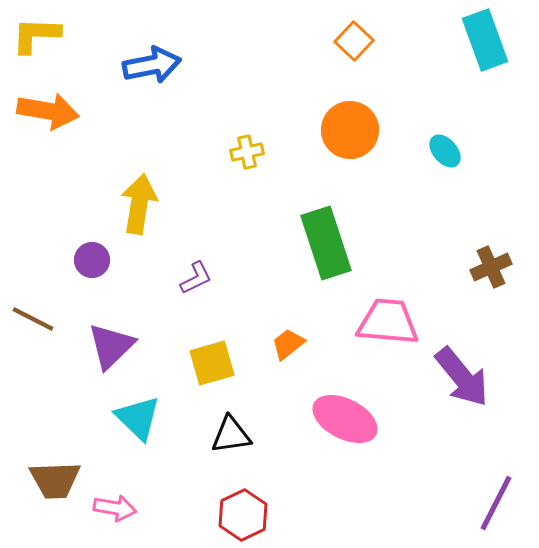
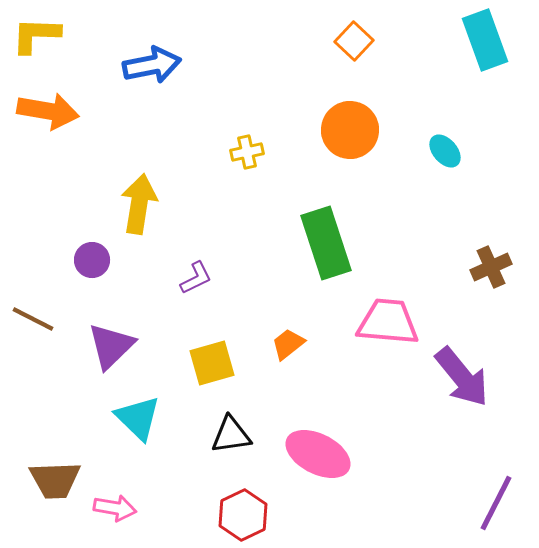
pink ellipse: moved 27 px left, 35 px down
